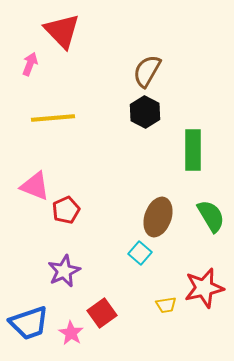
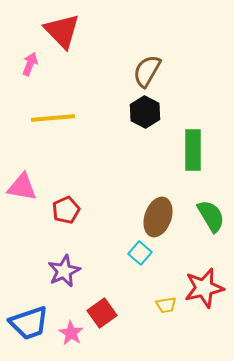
pink triangle: moved 13 px left, 1 px down; rotated 12 degrees counterclockwise
